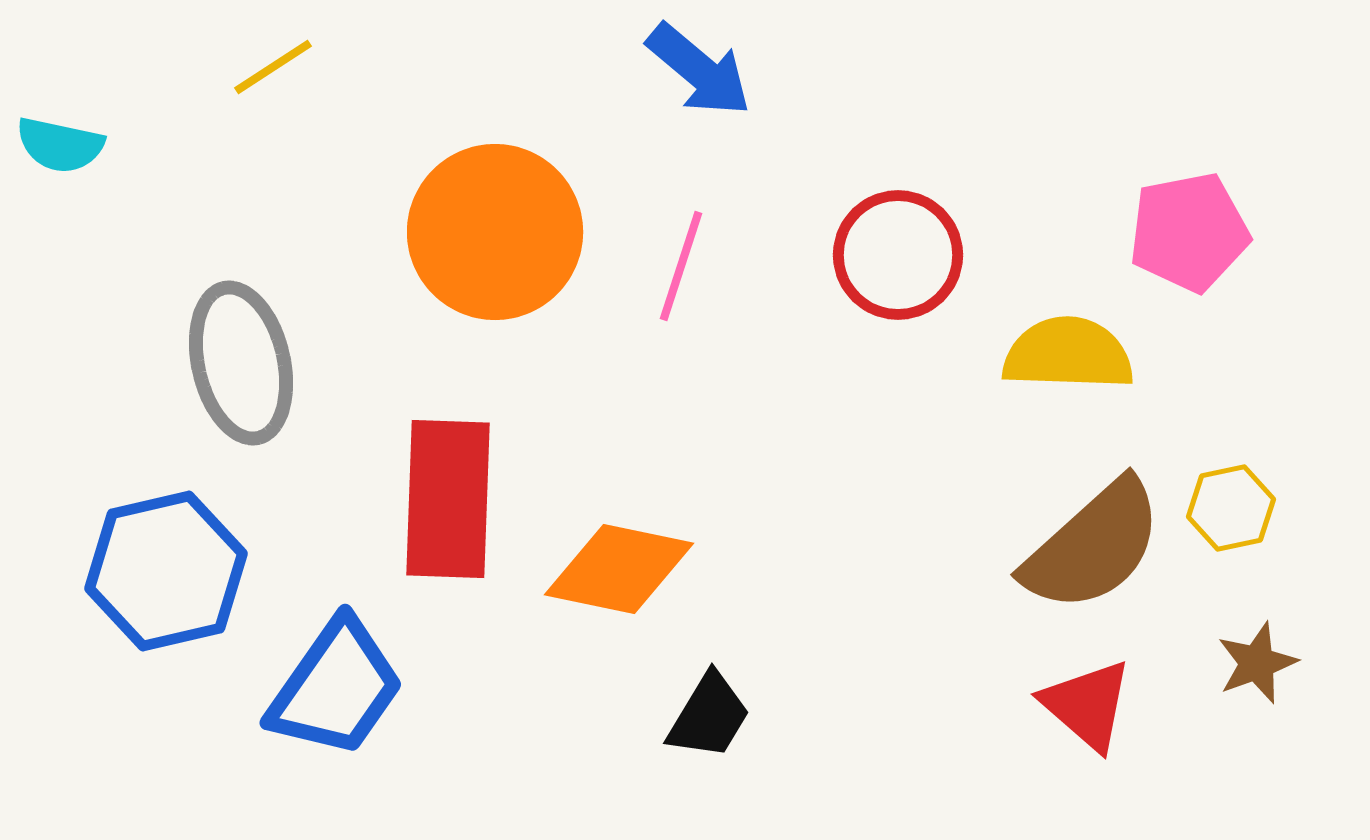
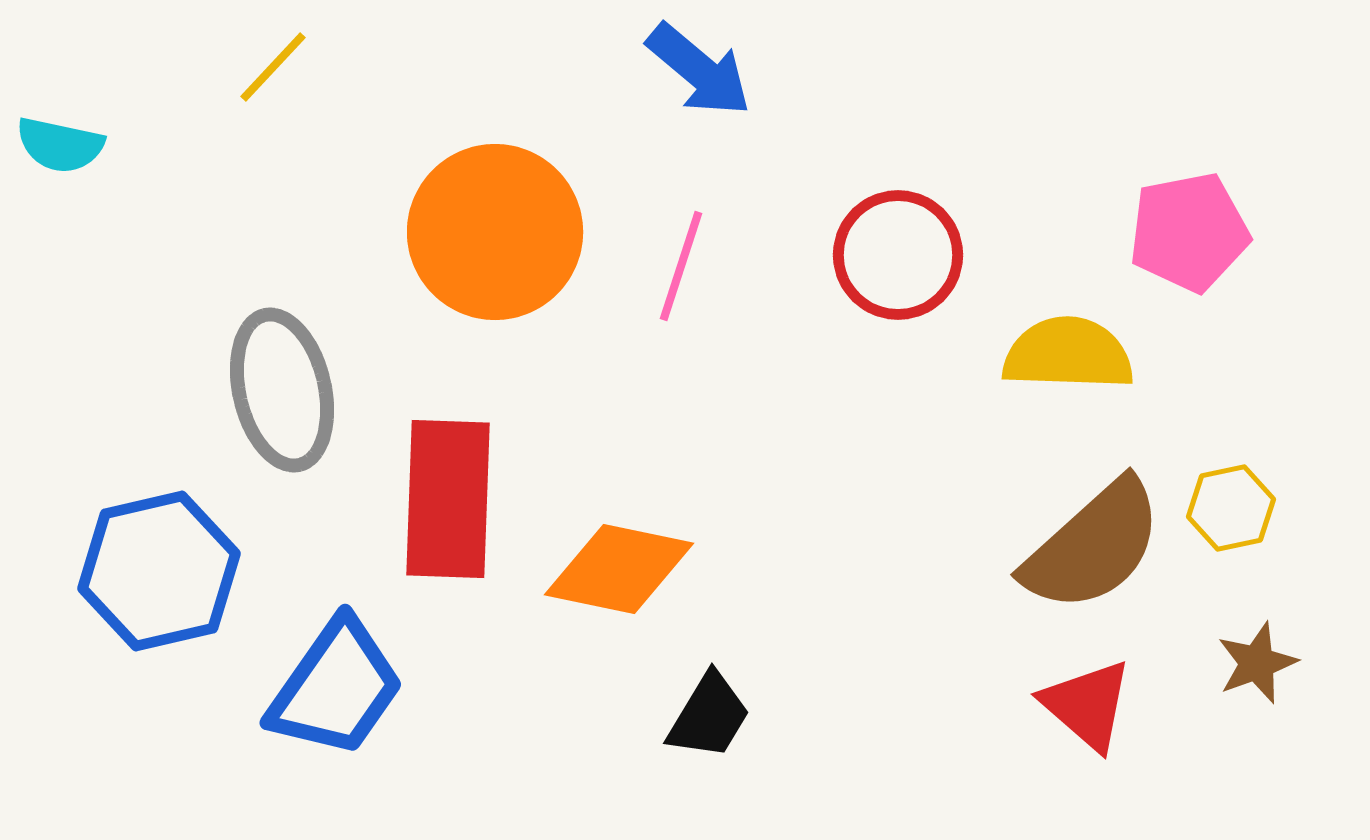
yellow line: rotated 14 degrees counterclockwise
gray ellipse: moved 41 px right, 27 px down
blue hexagon: moved 7 px left
